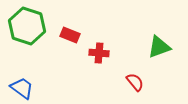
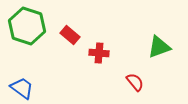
red rectangle: rotated 18 degrees clockwise
